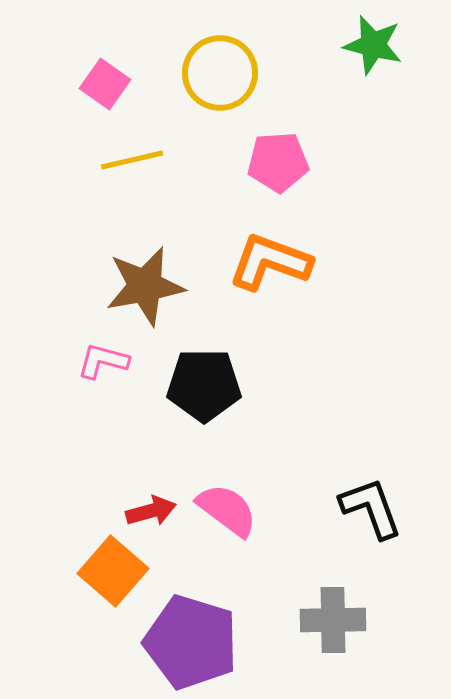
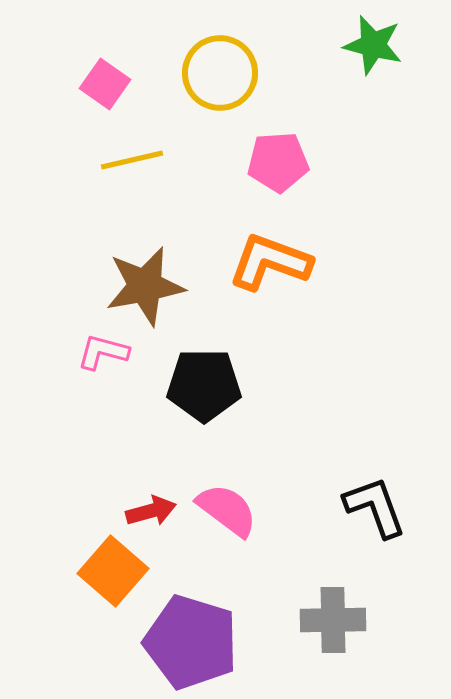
pink L-shape: moved 9 px up
black L-shape: moved 4 px right, 1 px up
